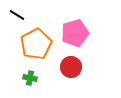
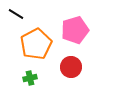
black line: moved 1 px left, 1 px up
pink pentagon: moved 3 px up
green cross: rotated 24 degrees counterclockwise
